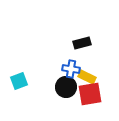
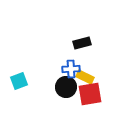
blue cross: rotated 12 degrees counterclockwise
yellow rectangle: moved 2 px left
